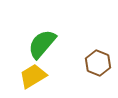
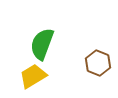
green semicircle: rotated 20 degrees counterclockwise
